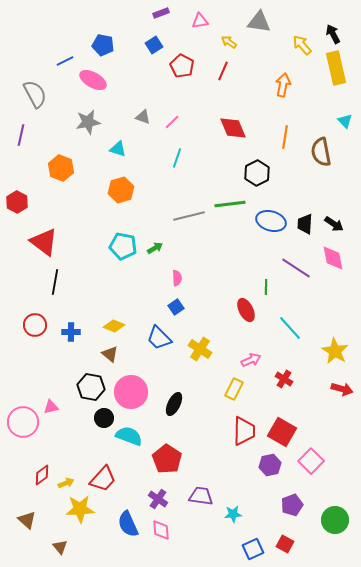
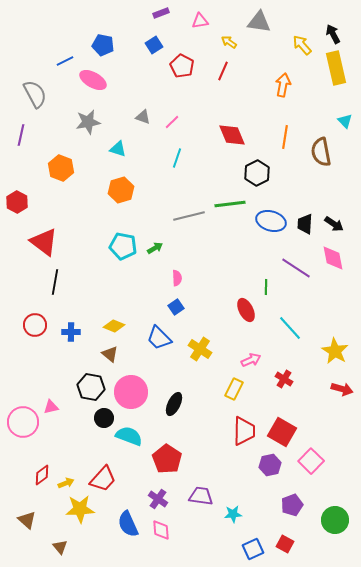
red diamond at (233, 128): moved 1 px left, 7 px down
